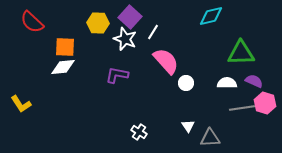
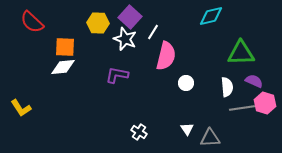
pink semicircle: moved 5 px up; rotated 56 degrees clockwise
white semicircle: moved 4 px down; rotated 84 degrees clockwise
yellow L-shape: moved 4 px down
white triangle: moved 1 px left, 3 px down
